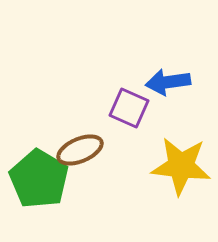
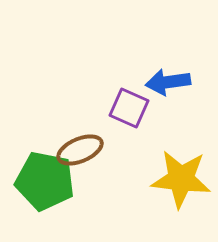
yellow star: moved 13 px down
green pentagon: moved 6 px right, 2 px down; rotated 20 degrees counterclockwise
